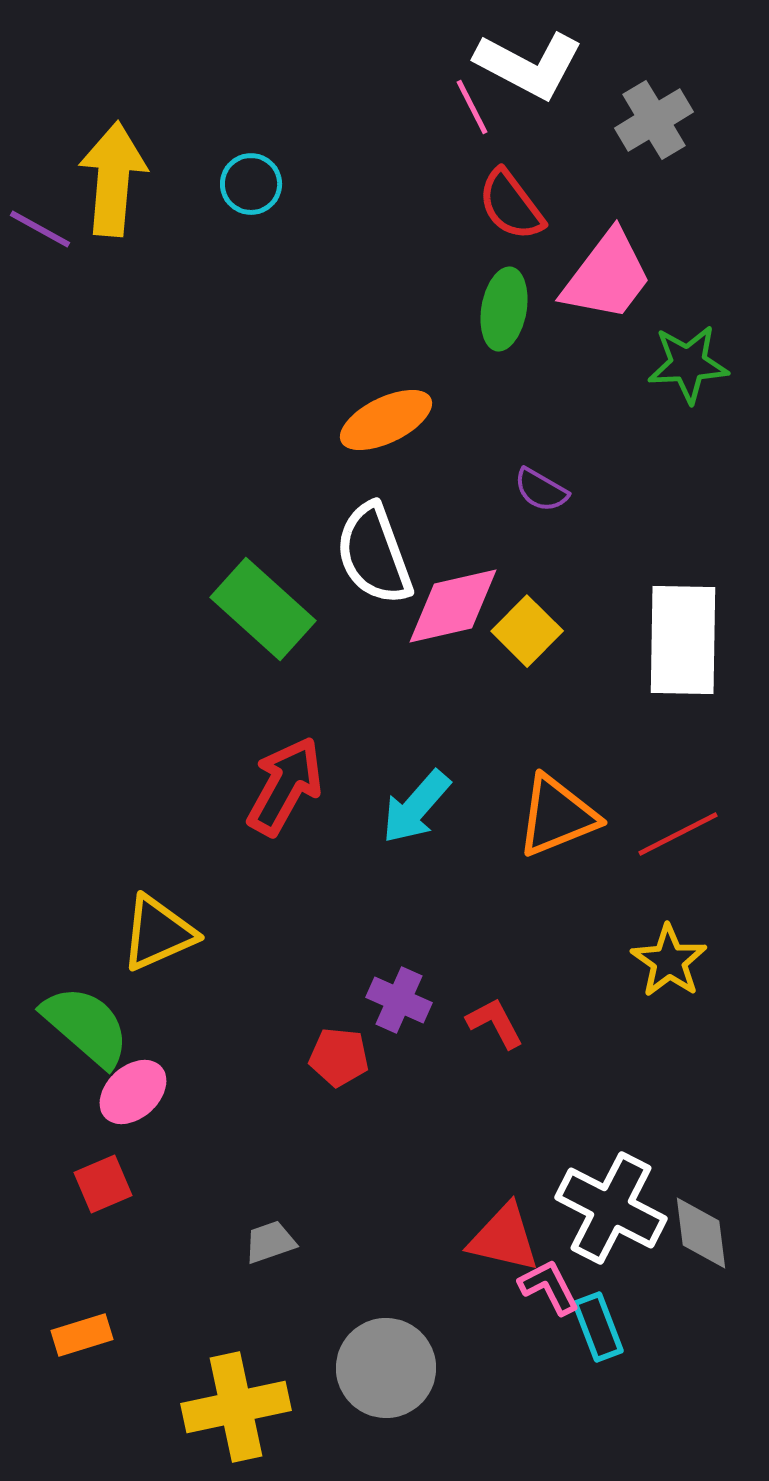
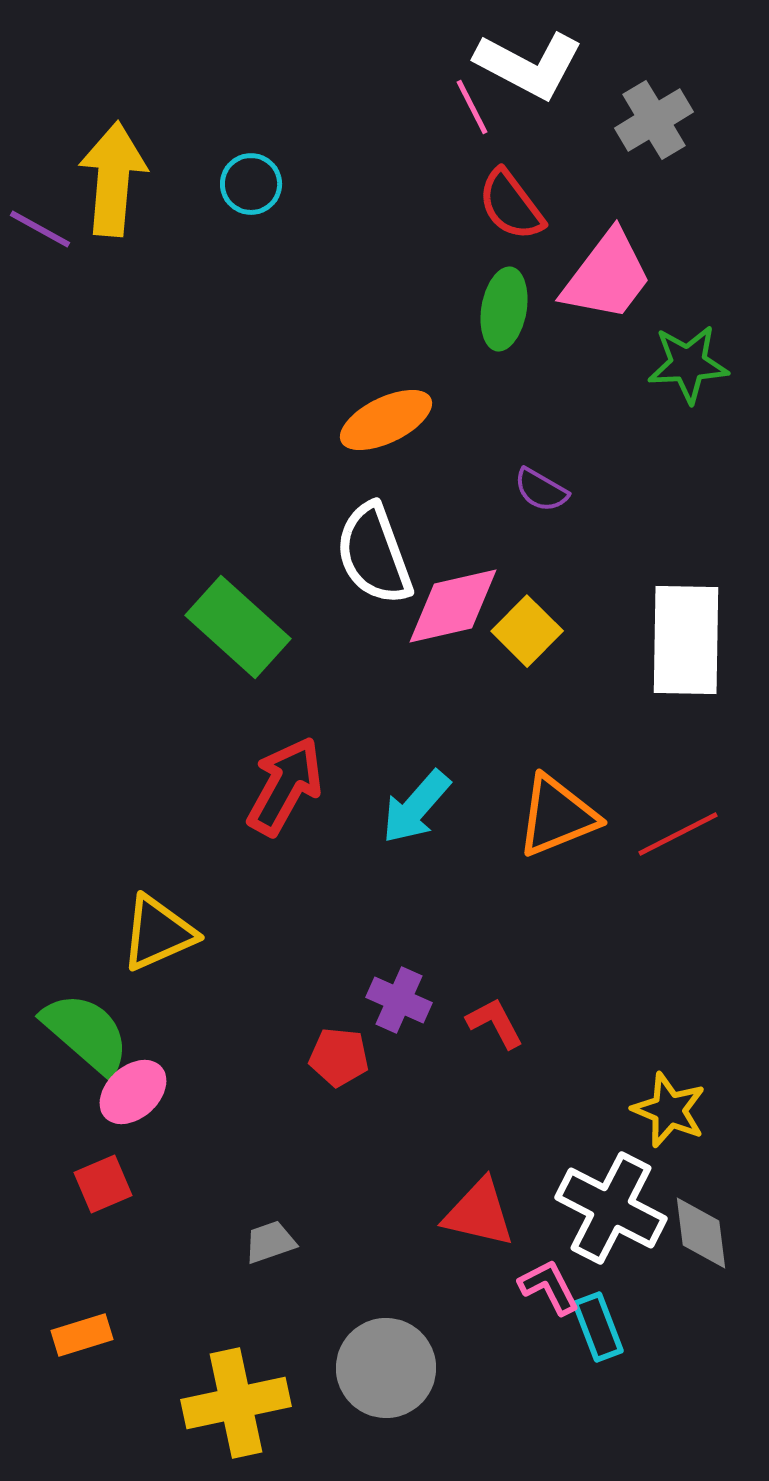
green rectangle: moved 25 px left, 18 px down
white rectangle: moved 3 px right
yellow star: moved 149 px down; rotated 12 degrees counterclockwise
green semicircle: moved 7 px down
red triangle: moved 25 px left, 25 px up
yellow cross: moved 4 px up
